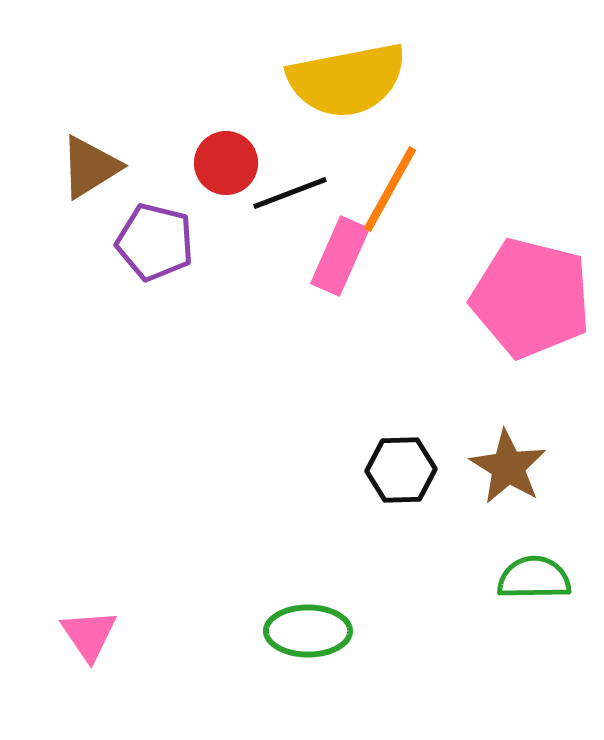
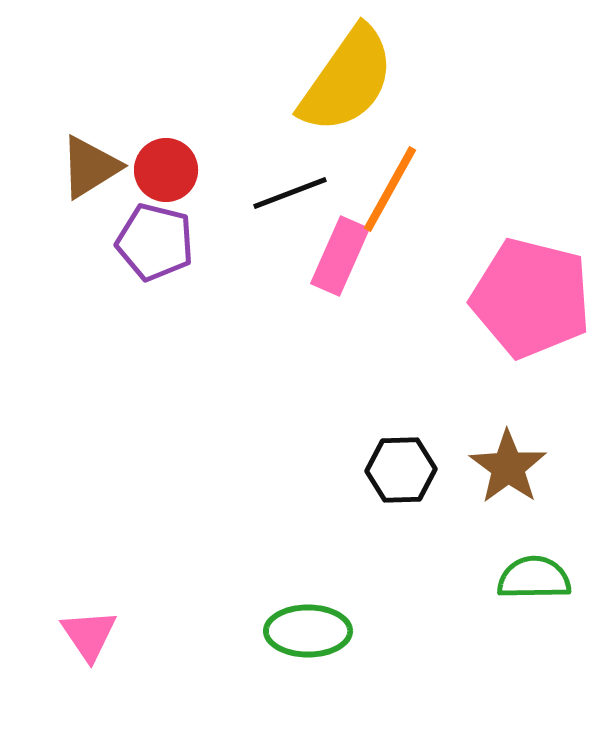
yellow semicircle: rotated 44 degrees counterclockwise
red circle: moved 60 px left, 7 px down
brown star: rotated 4 degrees clockwise
